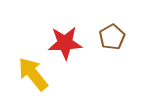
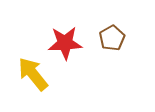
brown pentagon: moved 1 px down
